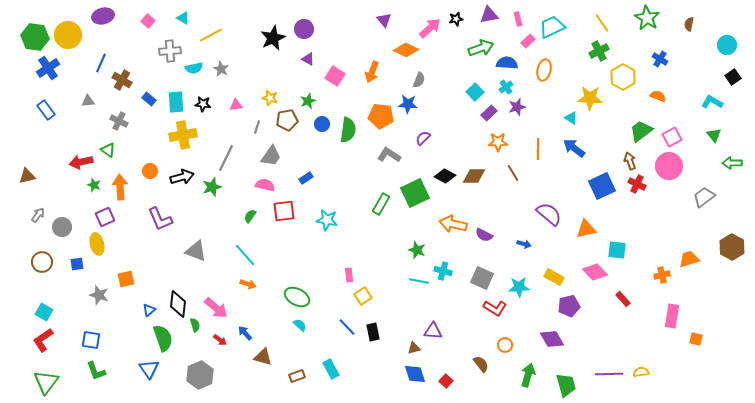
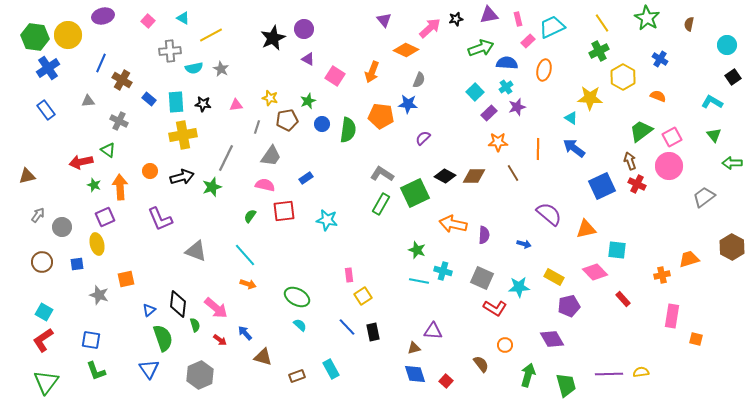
gray L-shape at (389, 155): moved 7 px left, 19 px down
purple semicircle at (484, 235): rotated 114 degrees counterclockwise
